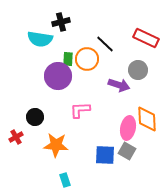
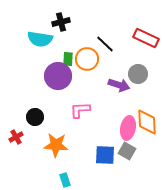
gray circle: moved 4 px down
orange diamond: moved 3 px down
